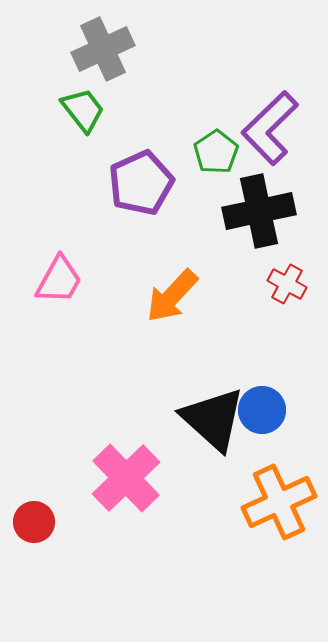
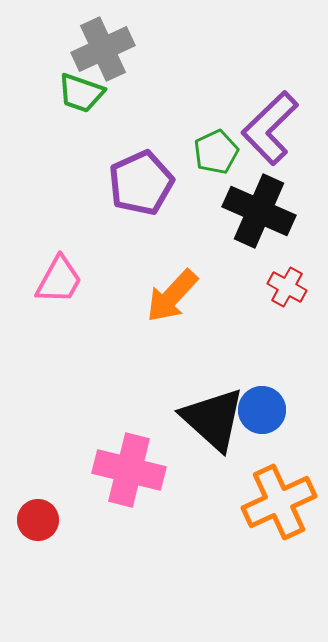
green trapezoid: moved 2 px left, 17 px up; rotated 147 degrees clockwise
green pentagon: rotated 9 degrees clockwise
black cross: rotated 36 degrees clockwise
red cross: moved 3 px down
pink cross: moved 3 px right, 8 px up; rotated 32 degrees counterclockwise
red circle: moved 4 px right, 2 px up
